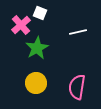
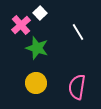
white square: rotated 24 degrees clockwise
white line: rotated 72 degrees clockwise
green star: rotated 25 degrees counterclockwise
